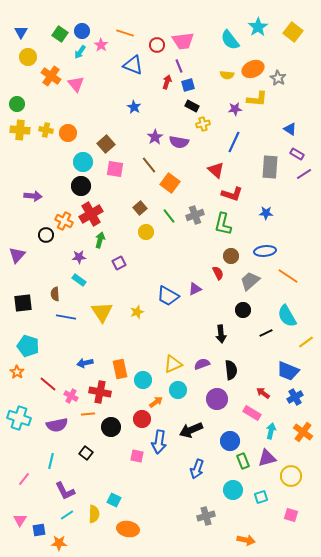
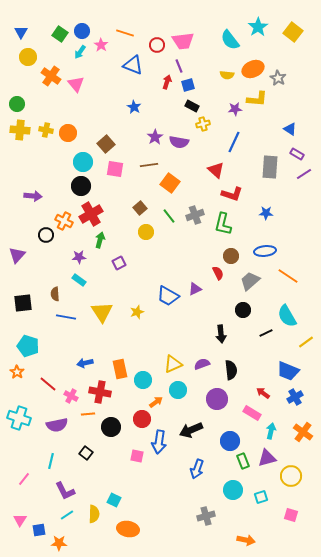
brown line at (149, 165): rotated 60 degrees counterclockwise
